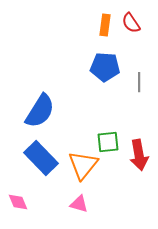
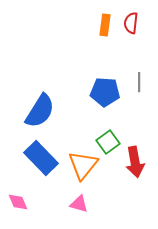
red semicircle: rotated 40 degrees clockwise
blue pentagon: moved 25 px down
green square: rotated 30 degrees counterclockwise
red arrow: moved 4 px left, 7 px down
